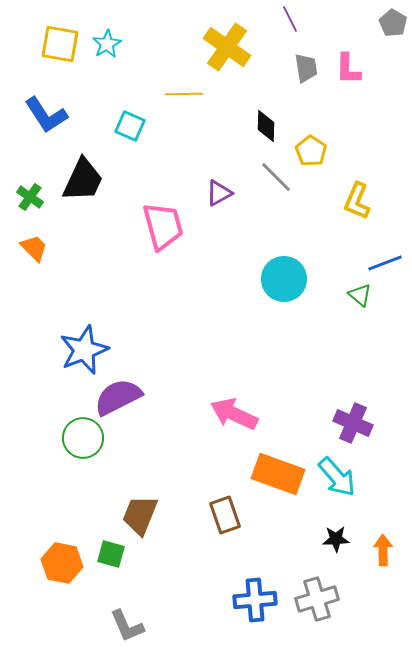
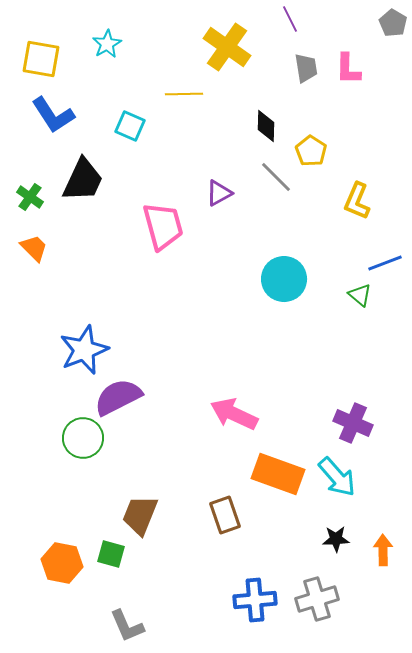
yellow square: moved 19 px left, 15 px down
blue L-shape: moved 7 px right
